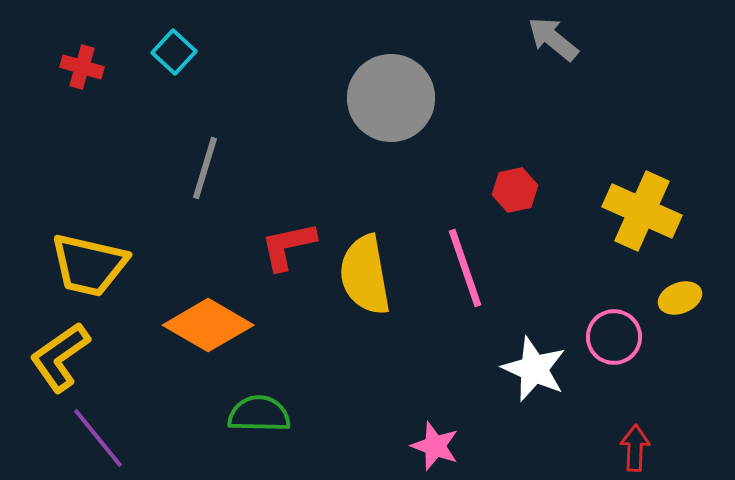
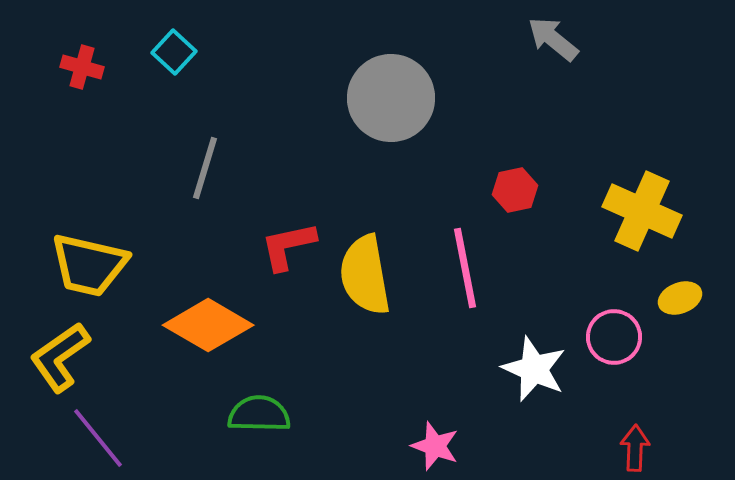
pink line: rotated 8 degrees clockwise
